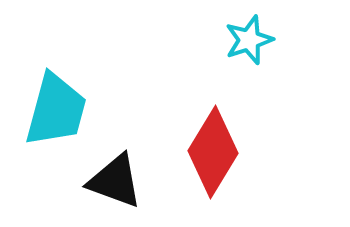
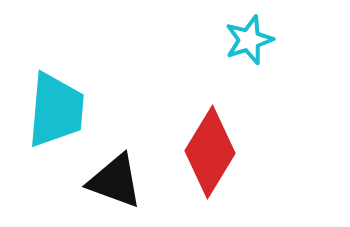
cyan trapezoid: rotated 10 degrees counterclockwise
red diamond: moved 3 px left
